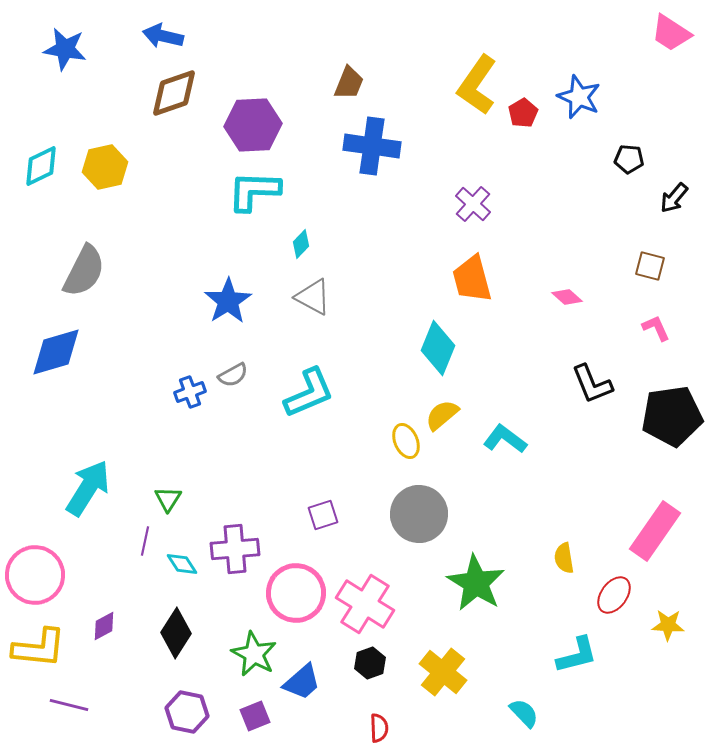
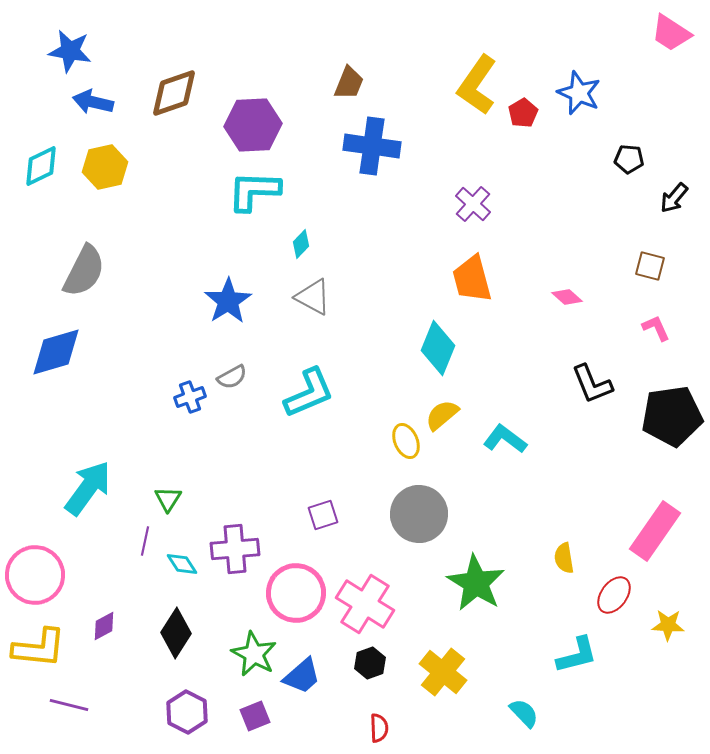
blue arrow at (163, 36): moved 70 px left, 66 px down
blue star at (65, 49): moved 5 px right, 2 px down
blue star at (579, 97): moved 4 px up
gray semicircle at (233, 375): moved 1 px left, 2 px down
blue cross at (190, 392): moved 5 px down
cyan arrow at (88, 488): rotated 4 degrees clockwise
blue trapezoid at (302, 682): moved 6 px up
purple hexagon at (187, 712): rotated 15 degrees clockwise
